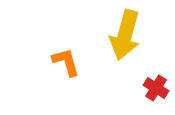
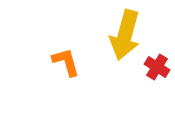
red cross: moved 1 px right, 21 px up
